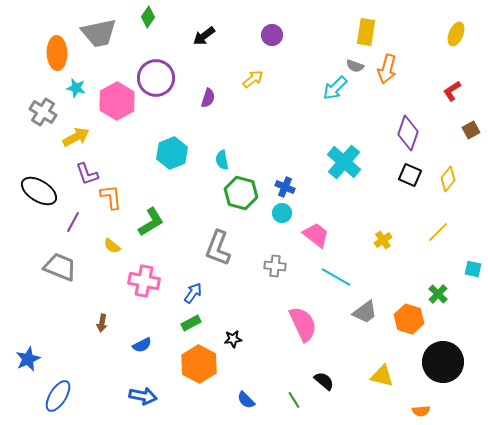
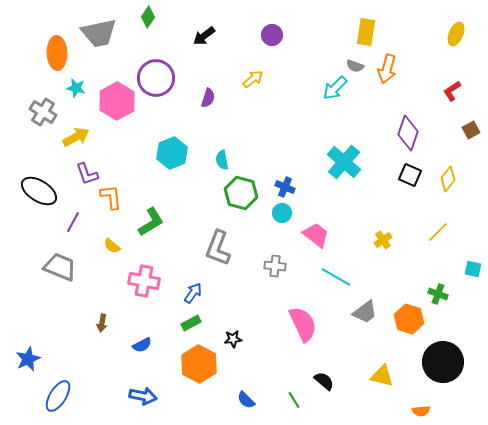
green cross at (438, 294): rotated 24 degrees counterclockwise
